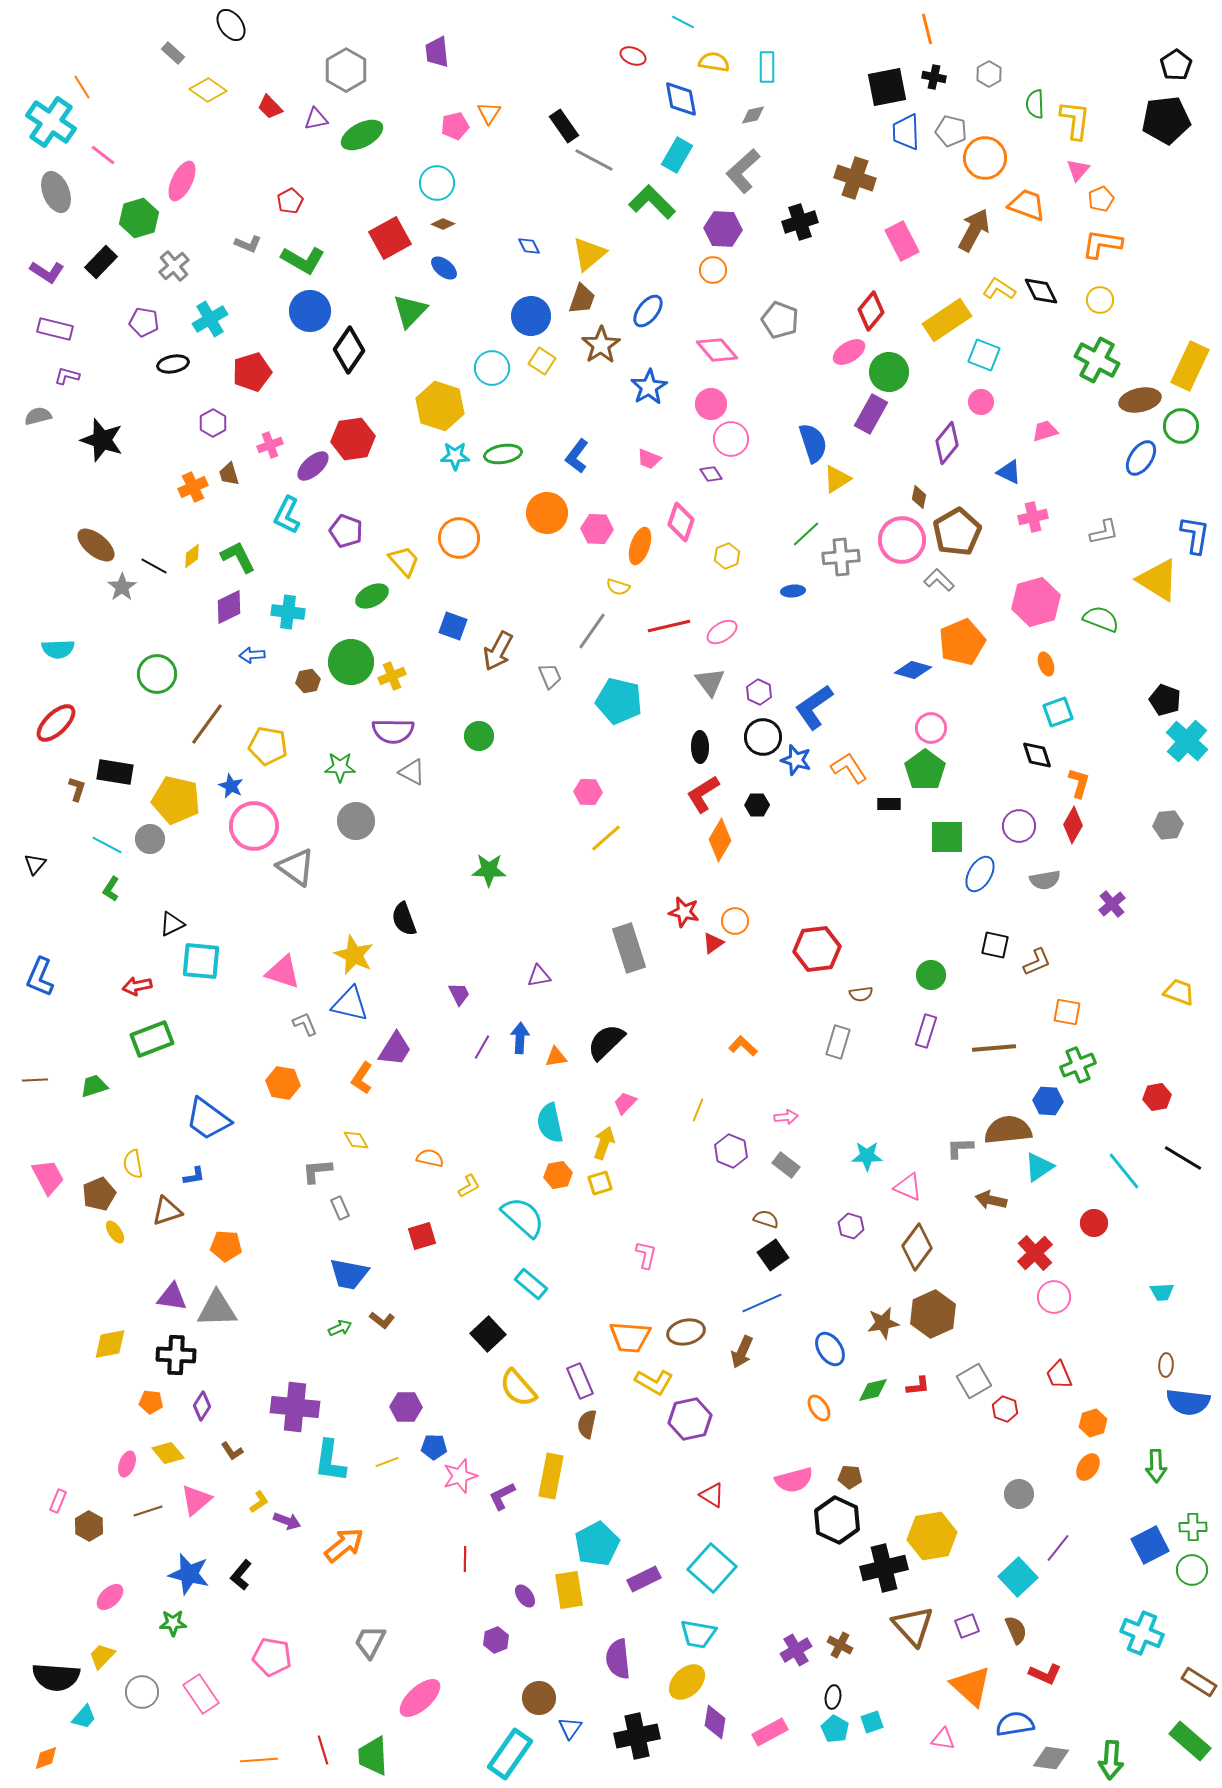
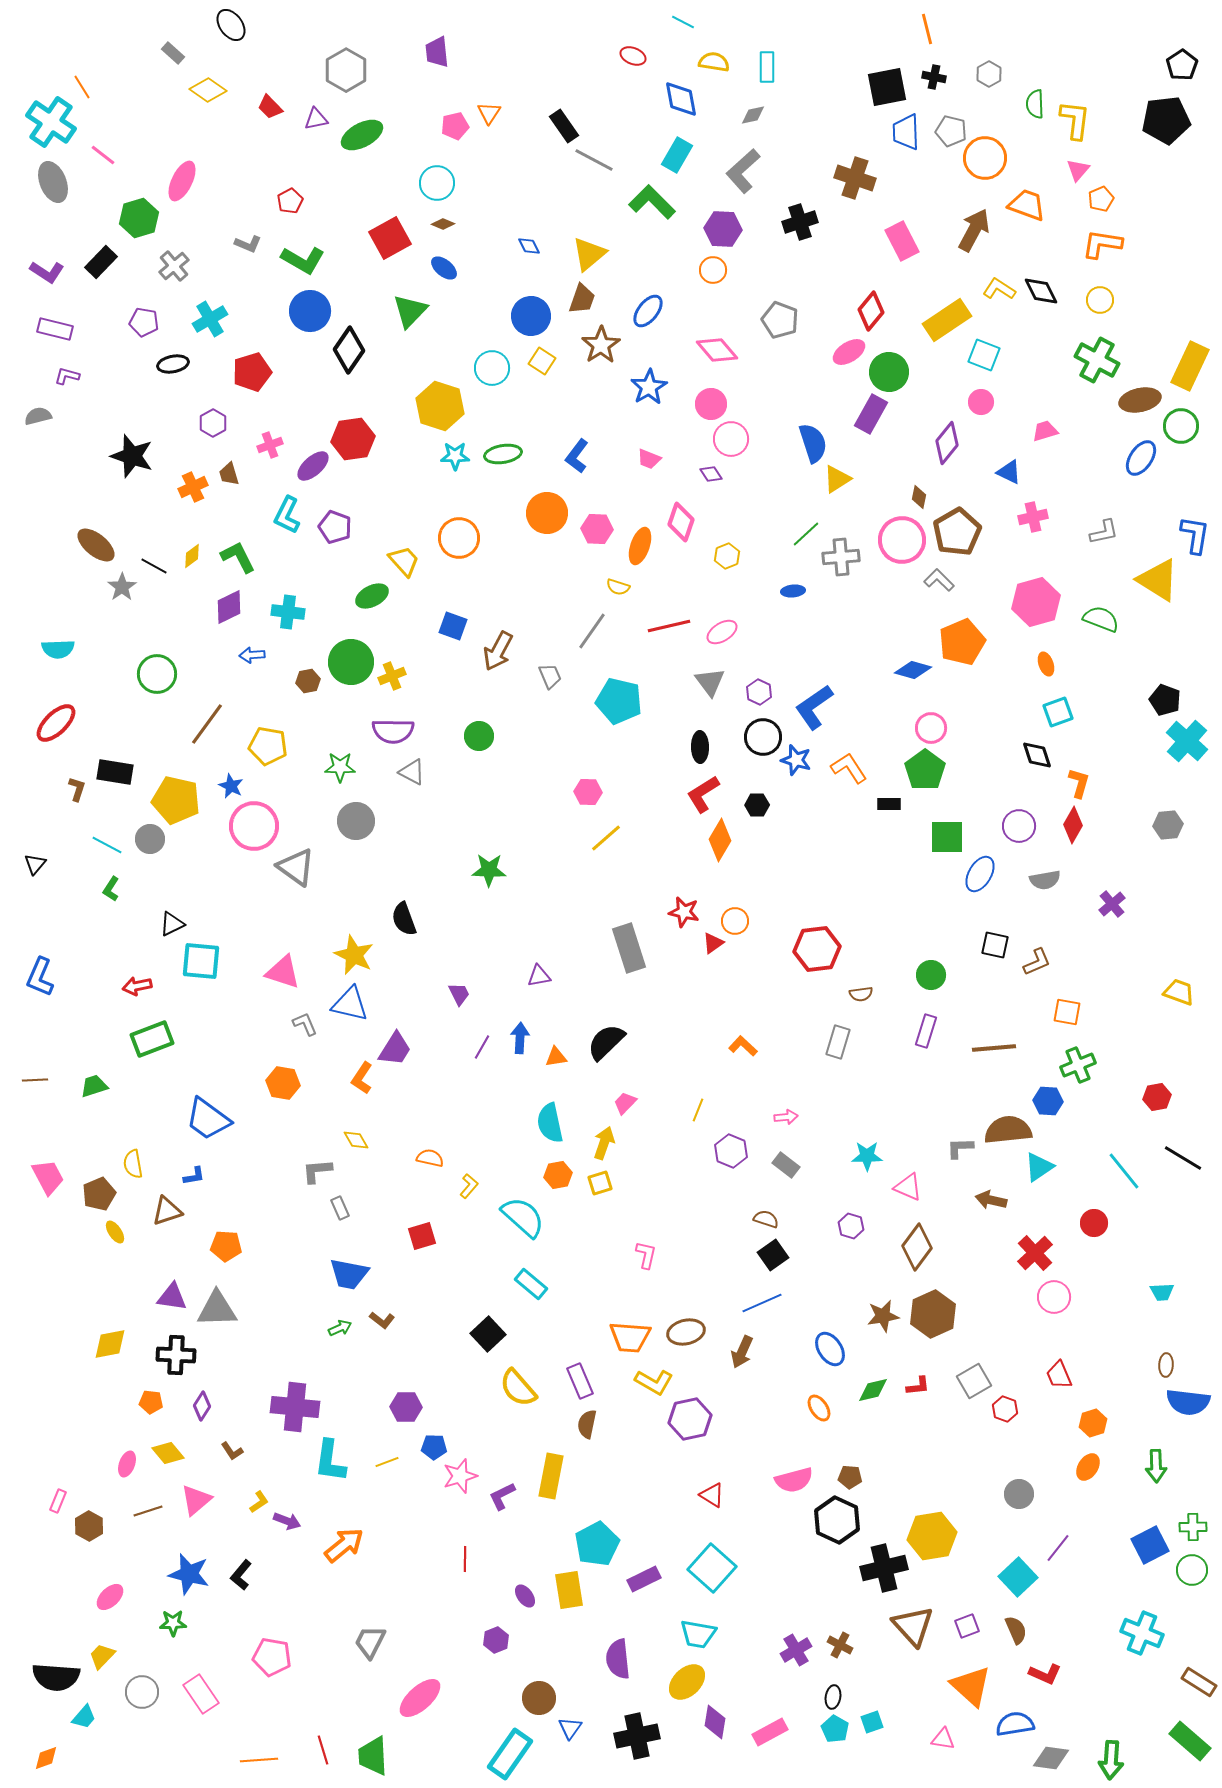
black pentagon at (1176, 65): moved 6 px right
gray ellipse at (56, 192): moved 3 px left, 10 px up
black star at (102, 440): moved 30 px right, 16 px down
purple pentagon at (346, 531): moved 11 px left, 4 px up
yellow L-shape at (469, 1186): rotated 20 degrees counterclockwise
brown star at (883, 1323): moved 7 px up
